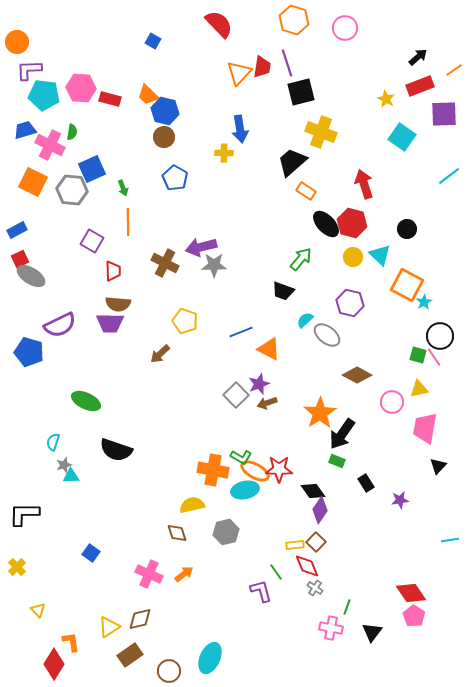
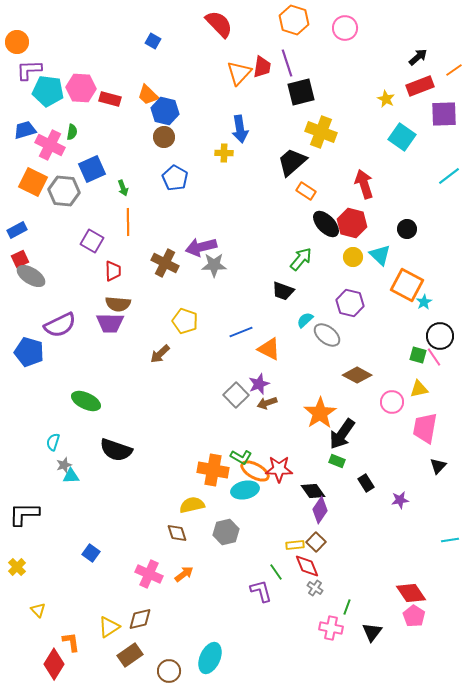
cyan pentagon at (44, 95): moved 4 px right, 4 px up
gray hexagon at (72, 190): moved 8 px left, 1 px down
